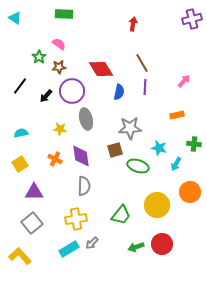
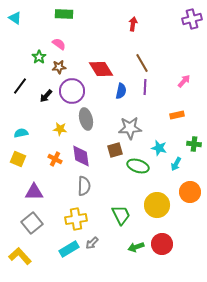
blue semicircle: moved 2 px right, 1 px up
yellow square: moved 2 px left, 5 px up; rotated 35 degrees counterclockwise
green trapezoid: rotated 65 degrees counterclockwise
